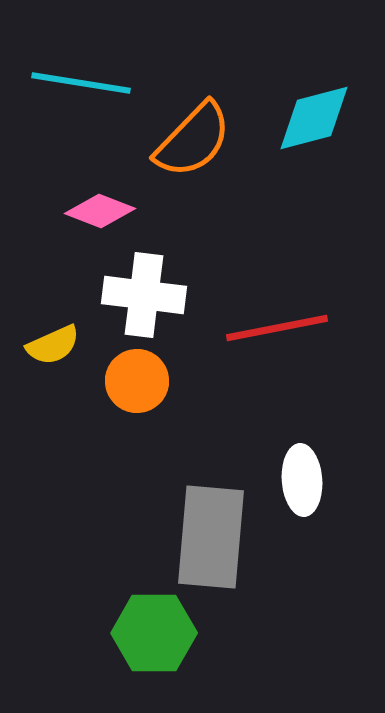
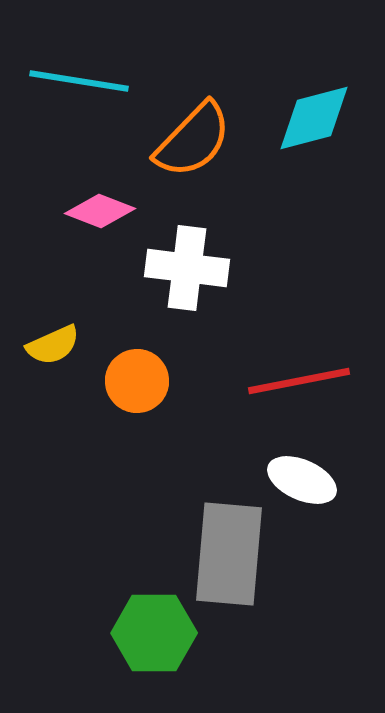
cyan line: moved 2 px left, 2 px up
white cross: moved 43 px right, 27 px up
red line: moved 22 px right, 53 px down
white ellipse: rotated 62 degrees counterclockwise
gray rectangle: moved 18 px right, 17 px down
